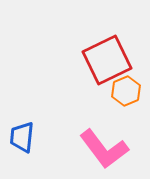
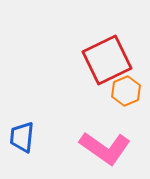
pink L-shape: moved 1 px right, 1 px up; rotated 18 degrees counterclockwise
